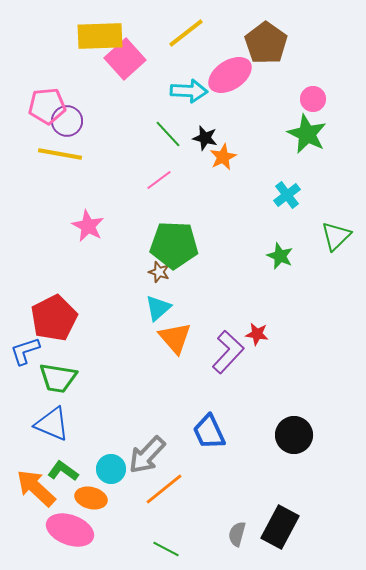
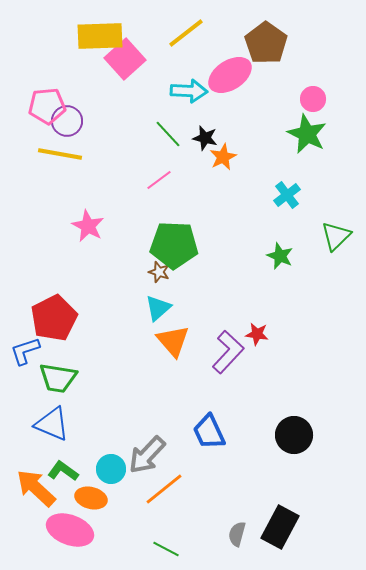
orange triangle at (175, 338): moved 2 px left, 3 px down
